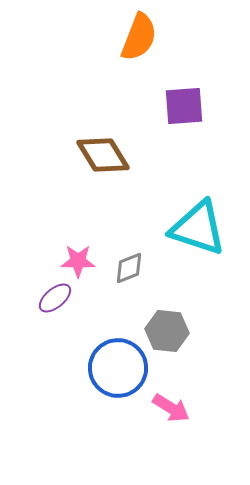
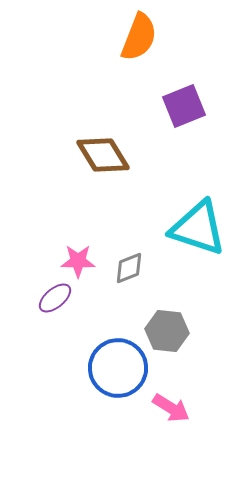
purple square: rotated 18 degrees counterclockwise
